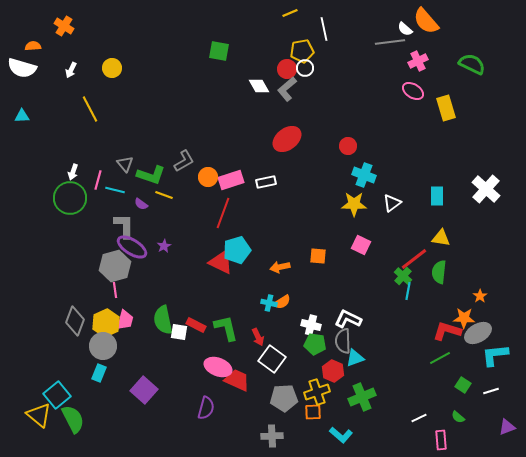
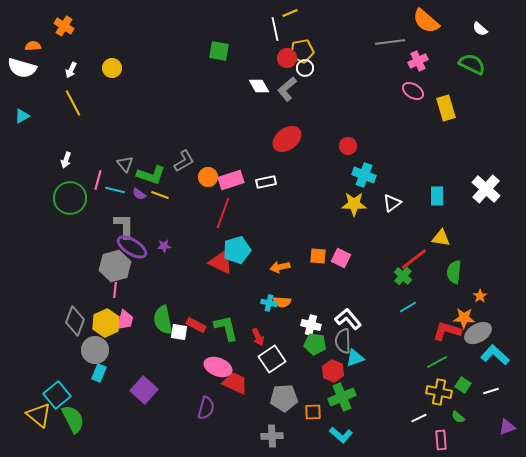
orange semicircle at (426, 21): rotated 8 degrees counterclockwise
white line at (324, 29): moved 49 px left
white semicircle at (405, 29): moved 75 px right
red circle at (287, 69): moved 11 px up
yellow line at (90, 109): moved 17 px left, 6 px up
cyan triangle at (22, 116): rotated 28 degrees counterclockwise
white arrow at (73, 172): moved 7 px left, 12 px up
yellow line at (164, 195): moved 4 px left
purple semicircle at (141, 204): moved 2 px left, 10 px up
pink square at (361, 245): moved 20 px left, 13 px down
purple star at (164, 246): rotated 24 degrees clockwise
green semicircle at (439, 272): moved 15 px right
pink line at (115, 290): rotated 14 degrees clockwise
cyan line at (408, 291): moved 16 px down; rotated 48 degrees clockwise
orange semicircle at (282, 302): rotated 36 degrees clockwise
white L-shape at (348, 319): rotated 24 degrees clockwise
gray circle at (103, 346): moved 8 px left, 4 px down
cyan L-shape at (495, 355): rotated 48 degrees clockwise
green line at (440, 358): moved 3 px left, 4 px down
white square at (272, 359): rotated 20 degrees clockwise
red trapezoid at (237, 380): moved 2 px left, 3 px down
yellow cross at (317, 392): moved 122 px right; rotated 30 degrees clockwise
green cross at (362, 397): moved 20 px left
